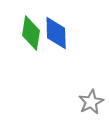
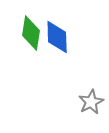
blue diamond: moved 1 px right, 4 px down
